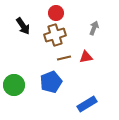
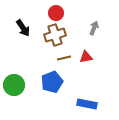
black arrow: moved 2 px down
blue pentagon: moved 1 px right
blue rectangle: rotated 42 degrees clockwise
